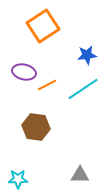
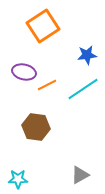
gray triangle: rotated 30 degrees counterclockwise
